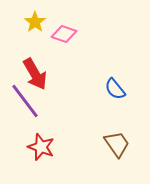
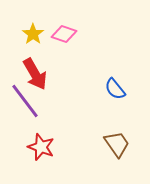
yellow star: moved 2 px left, 12 px down
